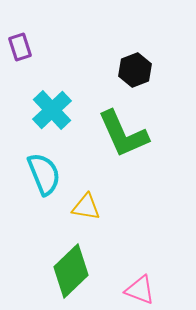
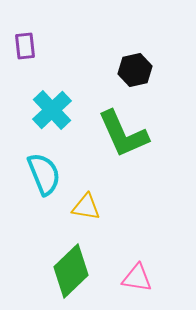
purple rectangle: moved 5 px right, 1 px up; rotated 12 degrees clockwise
black hexagon: rotated 8 degrees clockwise
pink triangle: moved 3 px left, 12 px up; rotated 12 degrees counterclockwise
